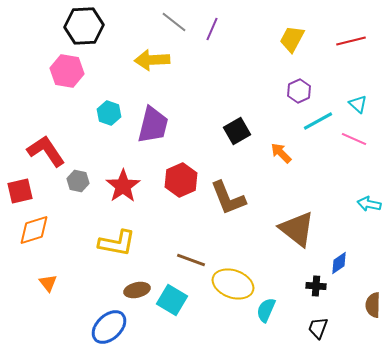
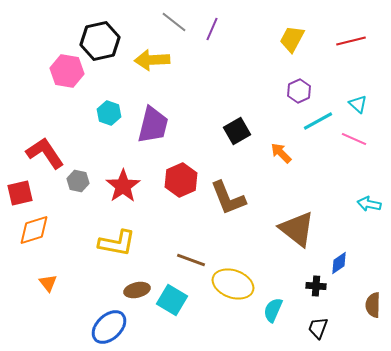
black hexagon: moved 16 px right, 15 px down; rotated 9 degrees counterclockwise
red L-shape: moved 1 px left, 2 px down
red square: moved 2 px down
cyan semicircle: moved 7 px right
